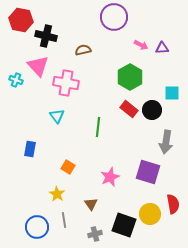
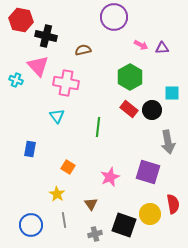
gray arrow: moved 2 px right; rotated 20 degrees counterclockwise
blue circle: moved 6 px left, 2 px up
